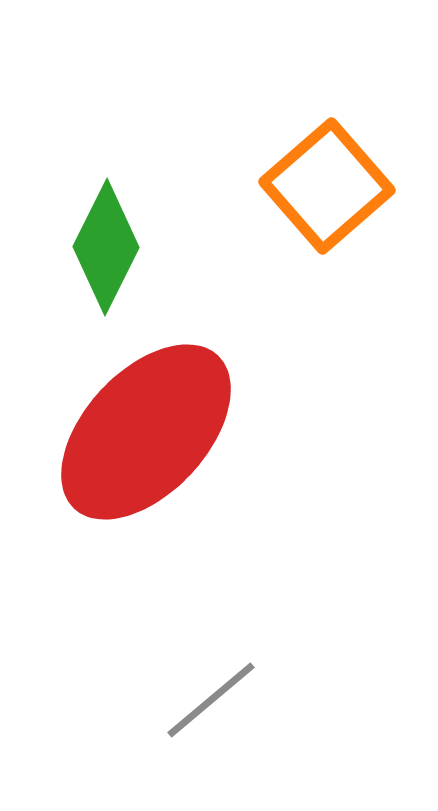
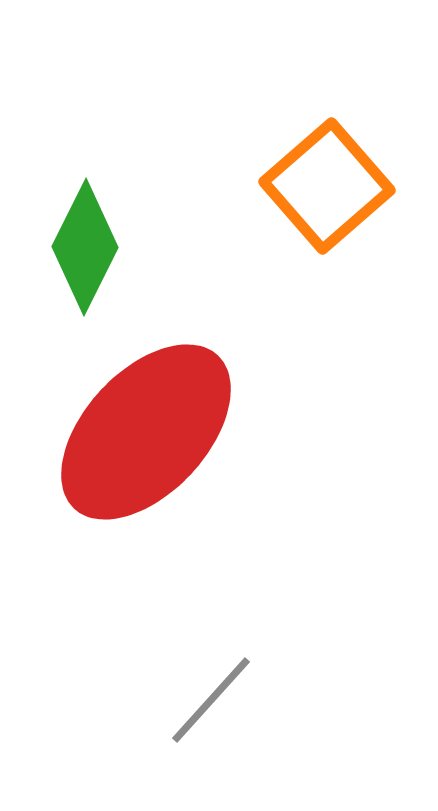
green diamond: moved 21 px left
gray line: rotated 8 degrees counterclockwise
